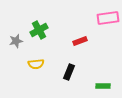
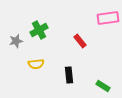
red rectangle: rotated 72 degrees clockwise
black rectangle: moved 3 px down; rotated 28 degrees counterclockwise
green rectangle: rotated 32 degrees clockwise
